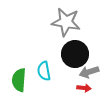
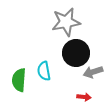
gray star: rotated 20 degrees counterclockwise
black circle: moved 1 px right, 1 px up
gray arrow: moved 4 px right
red arrow: moved 9 px down
